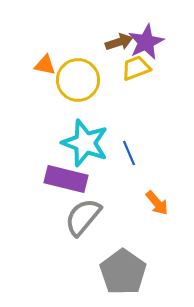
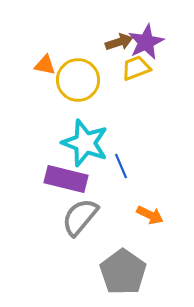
blue line: moved 8 px left, 13 px down
orange arrow: moved 7 px left, 12 px down; rotated 24 degrees counterclockwise
gray semicircle: moved 3 px left
